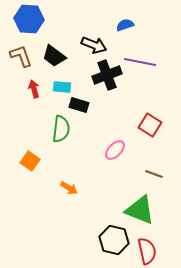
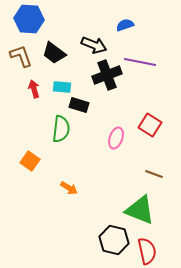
black trapezoid: moved 3 px up
pink ellipse: moved 1 px right, 12 px up; rotated 25 degrees counterclockwise
